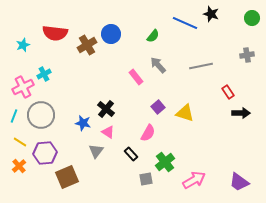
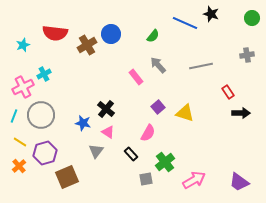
purple hexagon: rotated 10 degrees counterclockwise
